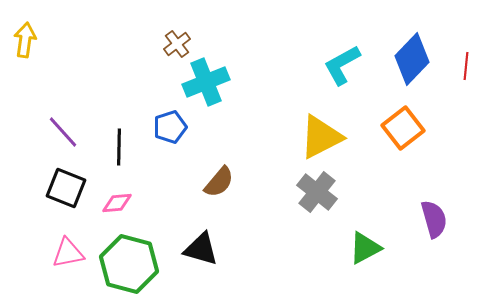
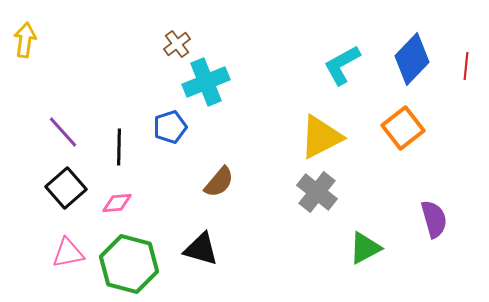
black square: rotated 27 degrees clockwise
